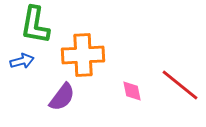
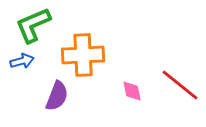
green L-shape: moved 2 px left; rotated 57 degrees clockwise
purple semicircle: moved 5 px left, 1 px up; rotated 16 degrees counterclockwise
